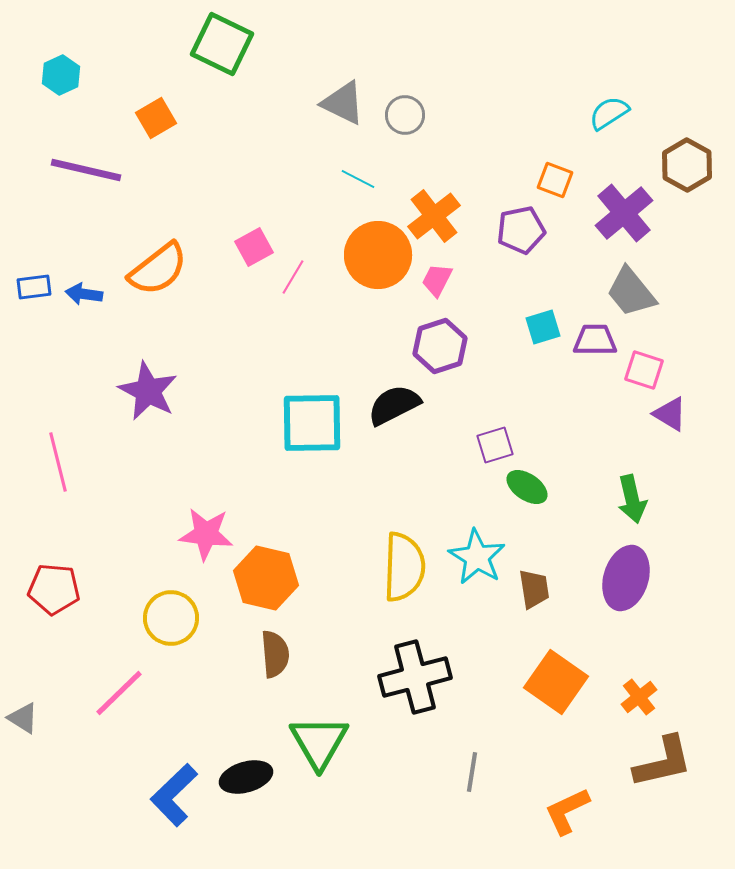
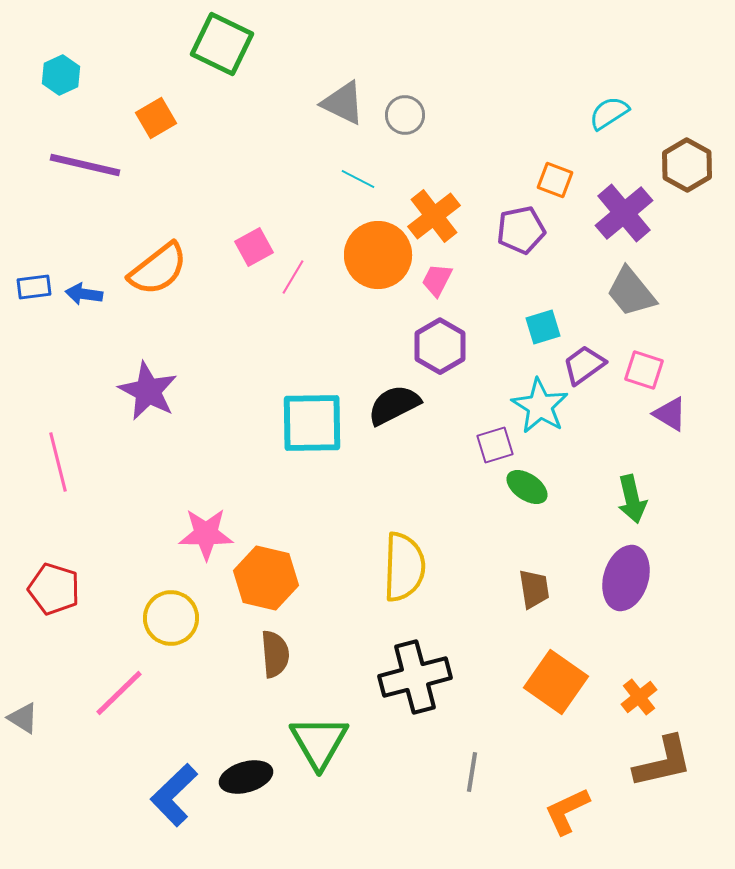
purple line at (86, 170): moved 1 px left, 5 px up
purple trapezoid at (595, 340): moved 11 px left, 25 px down; rotated 36 degrees counterclockwise
purple hexagon at (440, 346): rotated 12 degrees counterclockwise
pink star at (206, 534): rotated 6 degrees counterclockwise
cyan star at (477, 557): moved 63 px right, 151 px up
red pentagon at (54, 589): rotated 12 degrees clockwise
